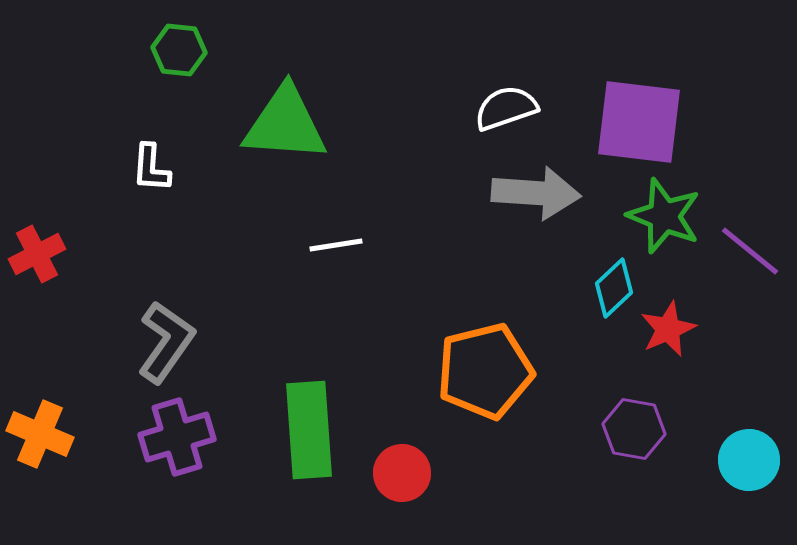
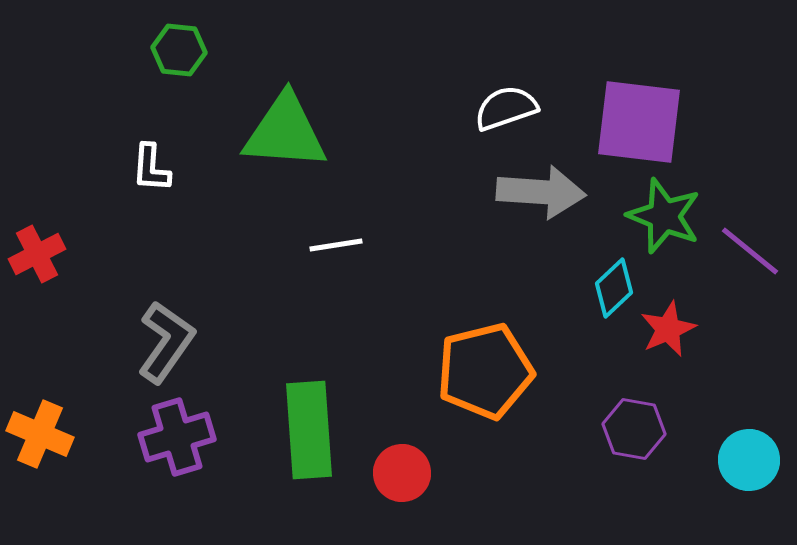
green triangle: moved 8 px down
gray arrow: moved 5 px right, 1 px up
